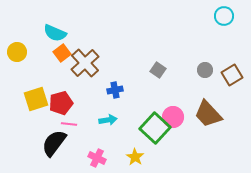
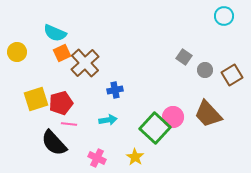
orange square: rotated 12 degrees clockwise
gray square: moved 26 px right, 13 px up
black semicircle: rotated 80 degrees counterclockwise
